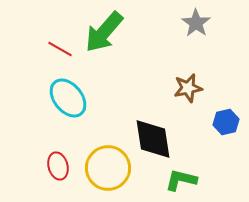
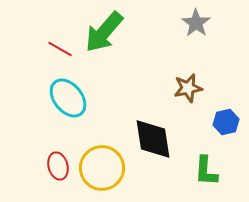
yellow circle: moved 6 px left
green L-shape: moved 25 px right, 9 px up; rotated 100 degrees counterclockwise
